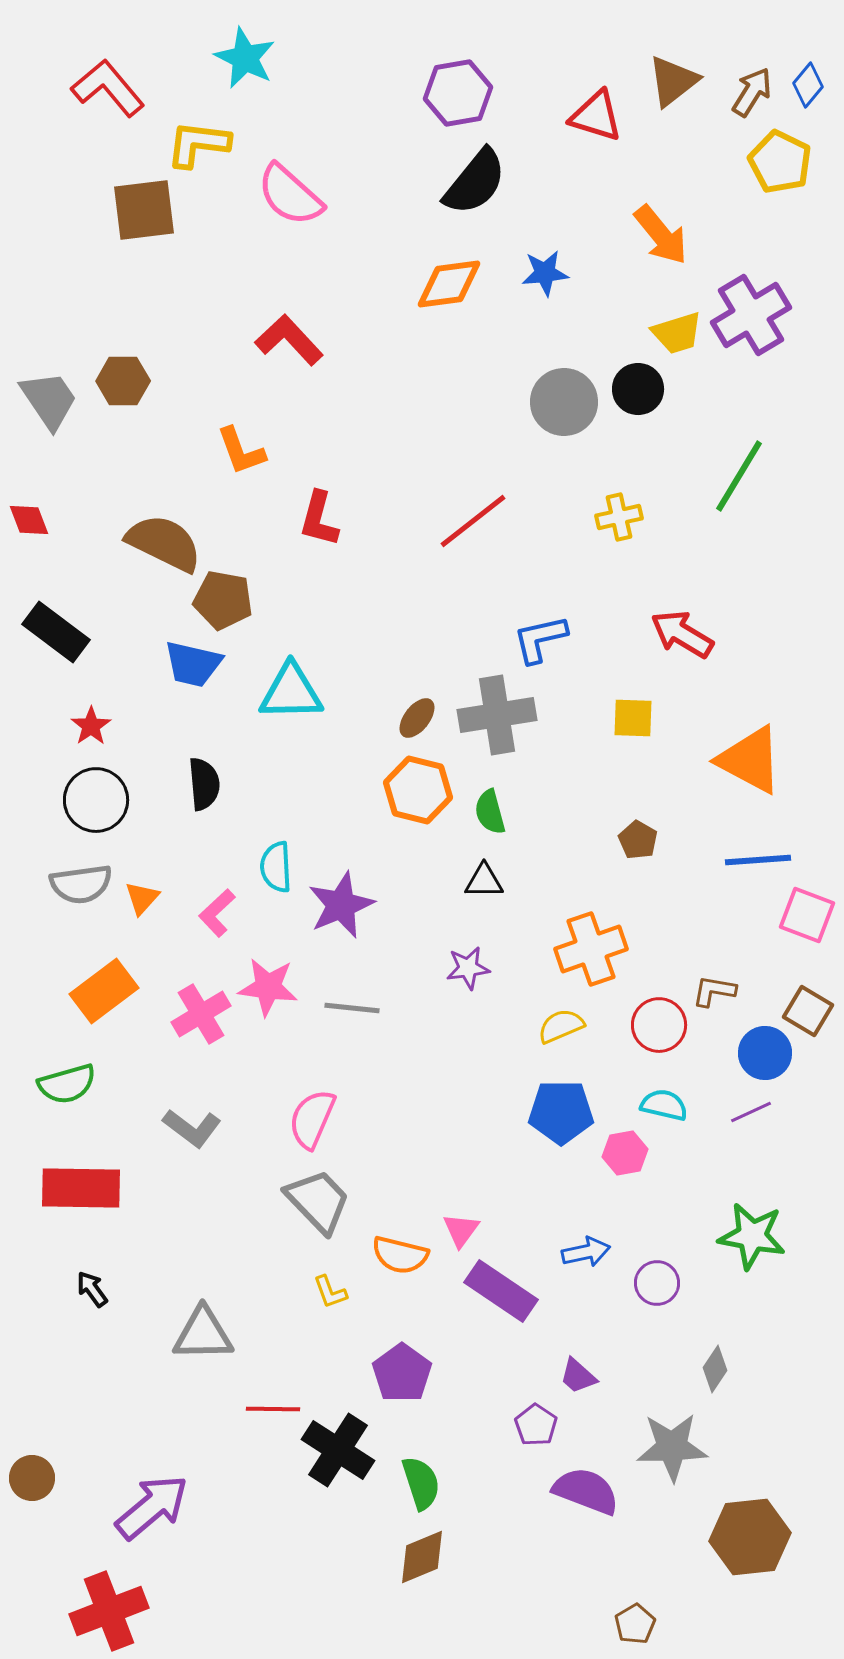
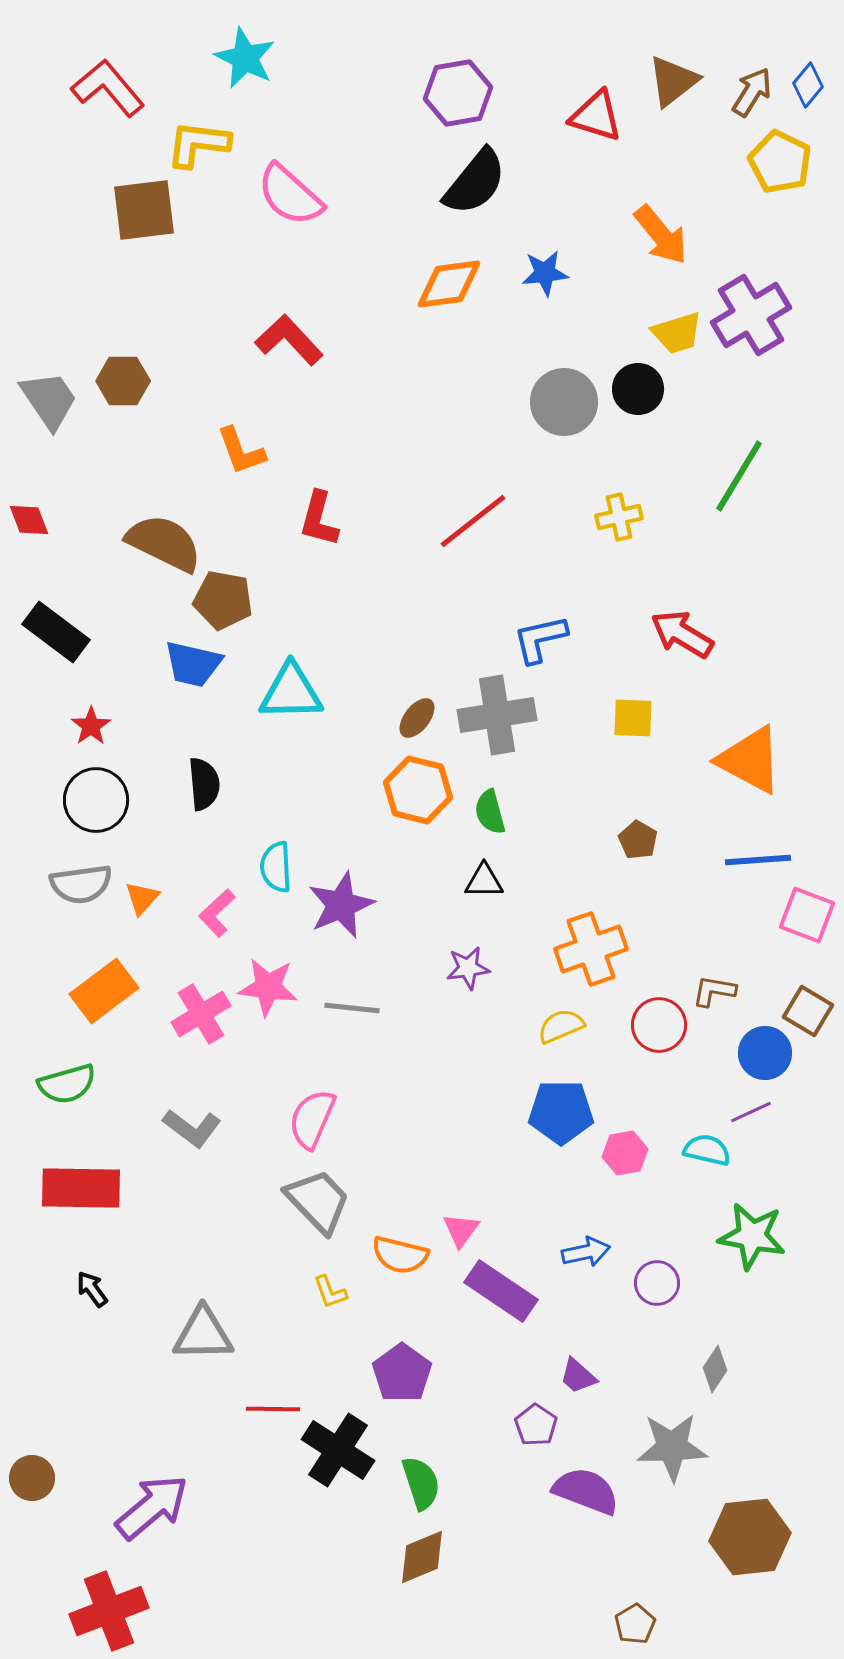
cyan semicircle at (664, 1105): moved 43 px right, 45 px down
